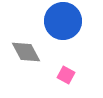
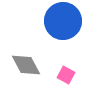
gray diamond: moved 13 px down
